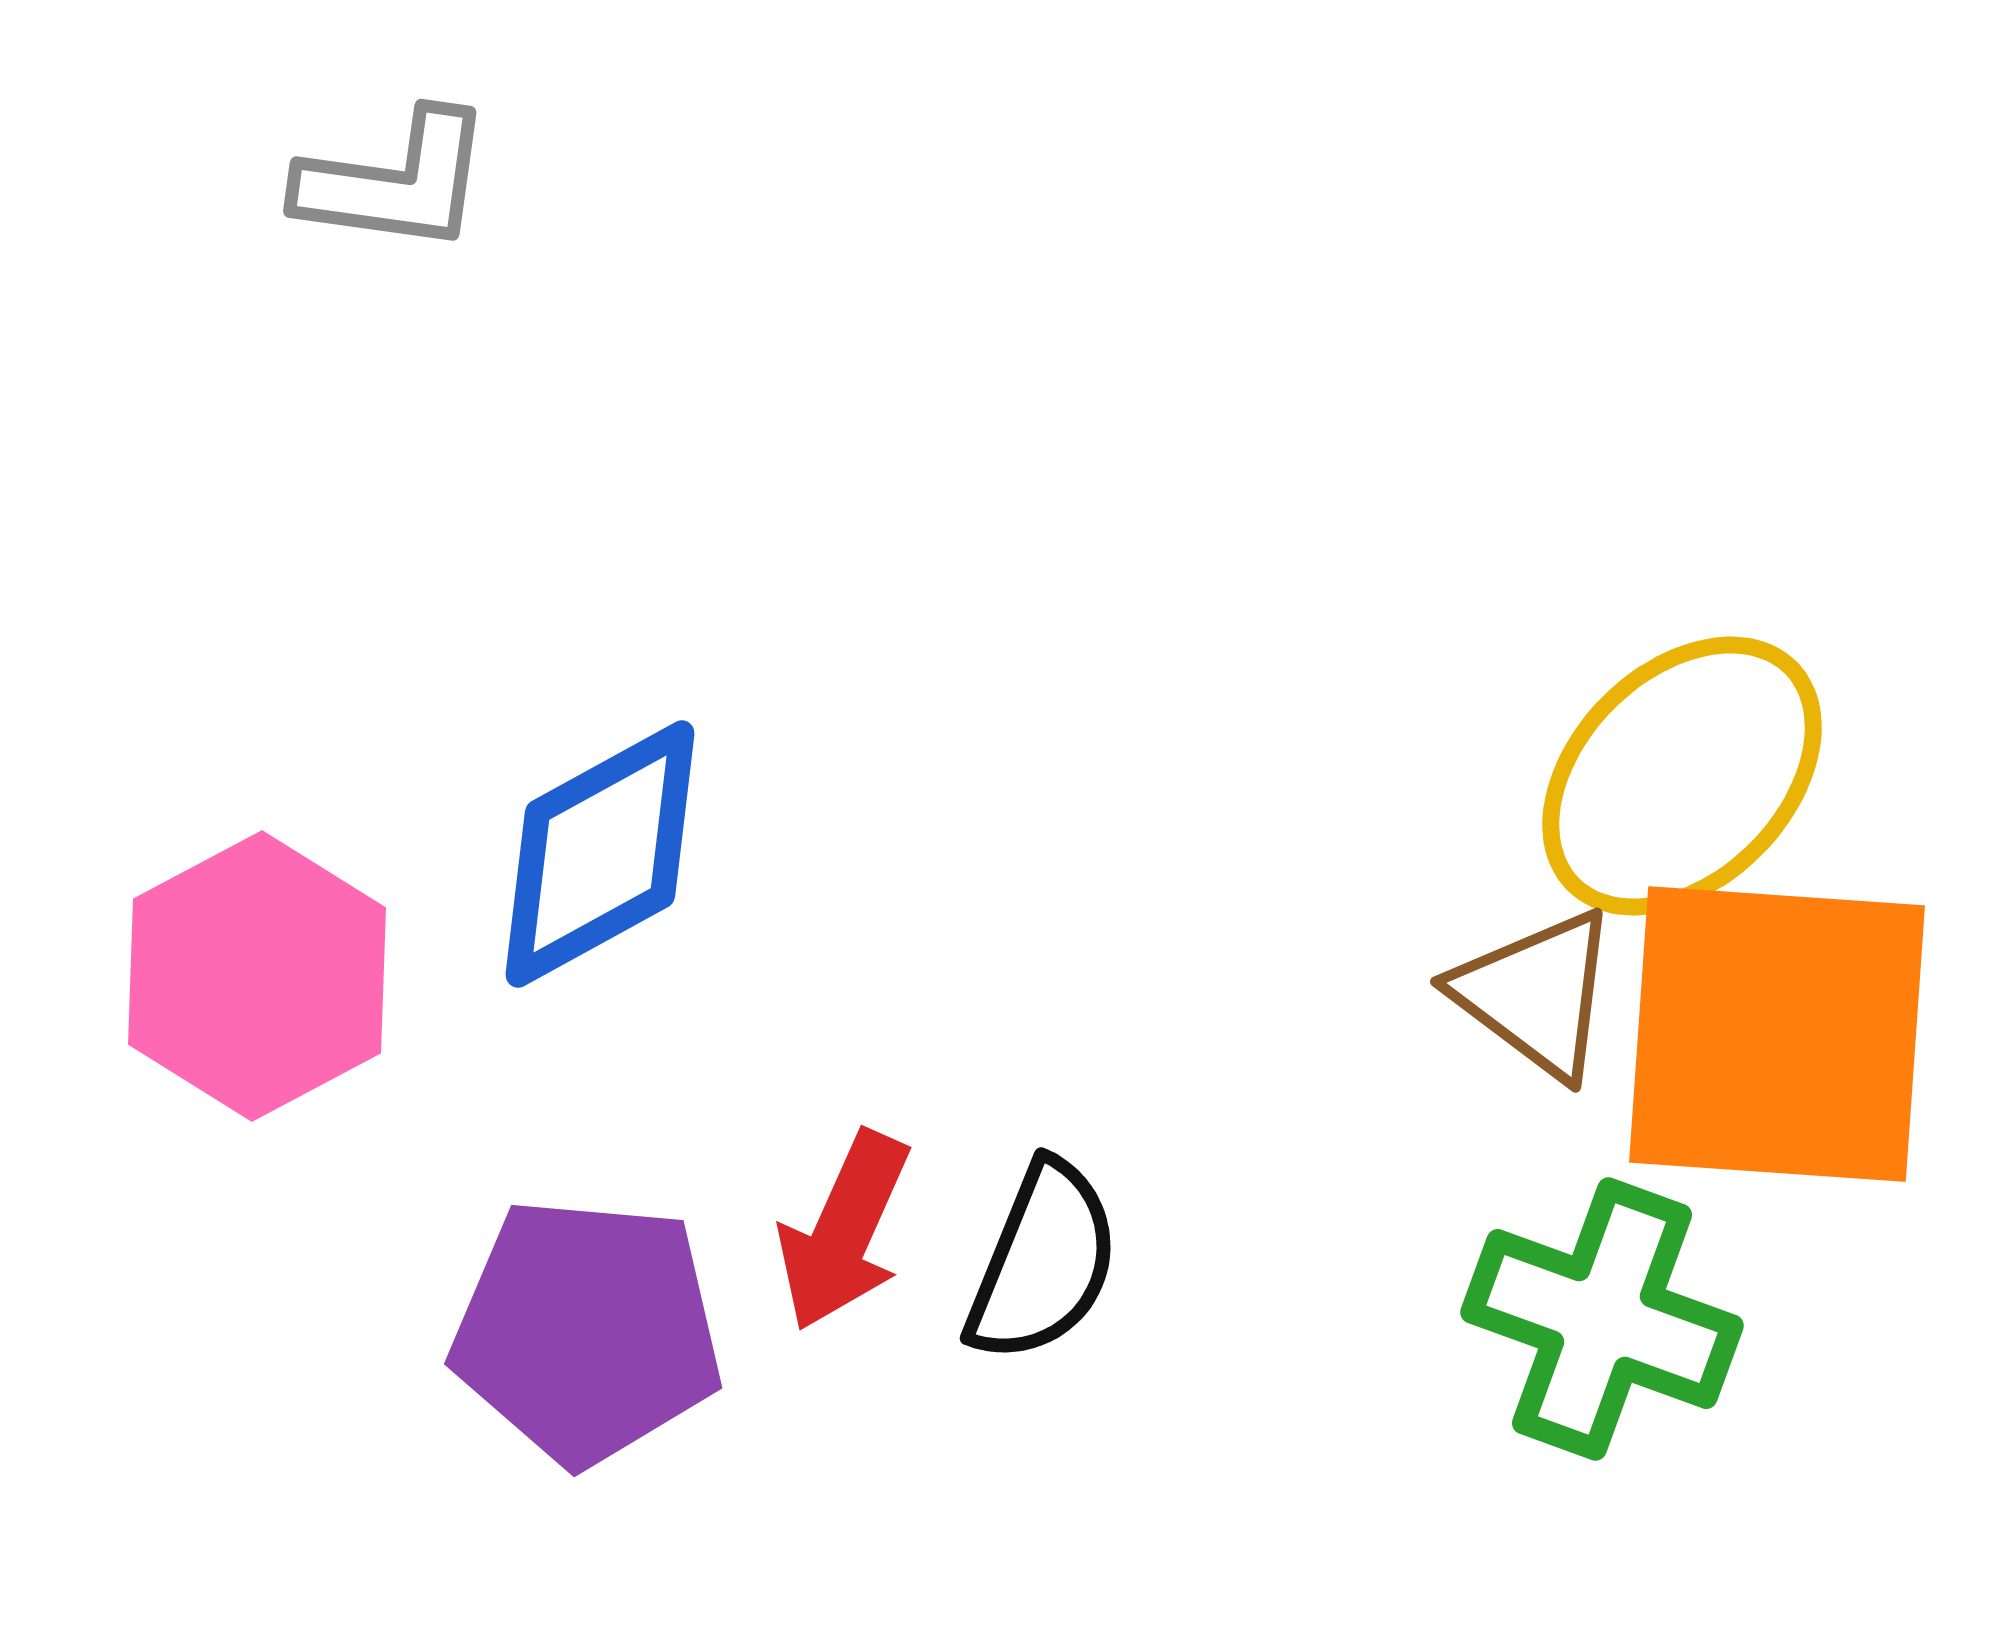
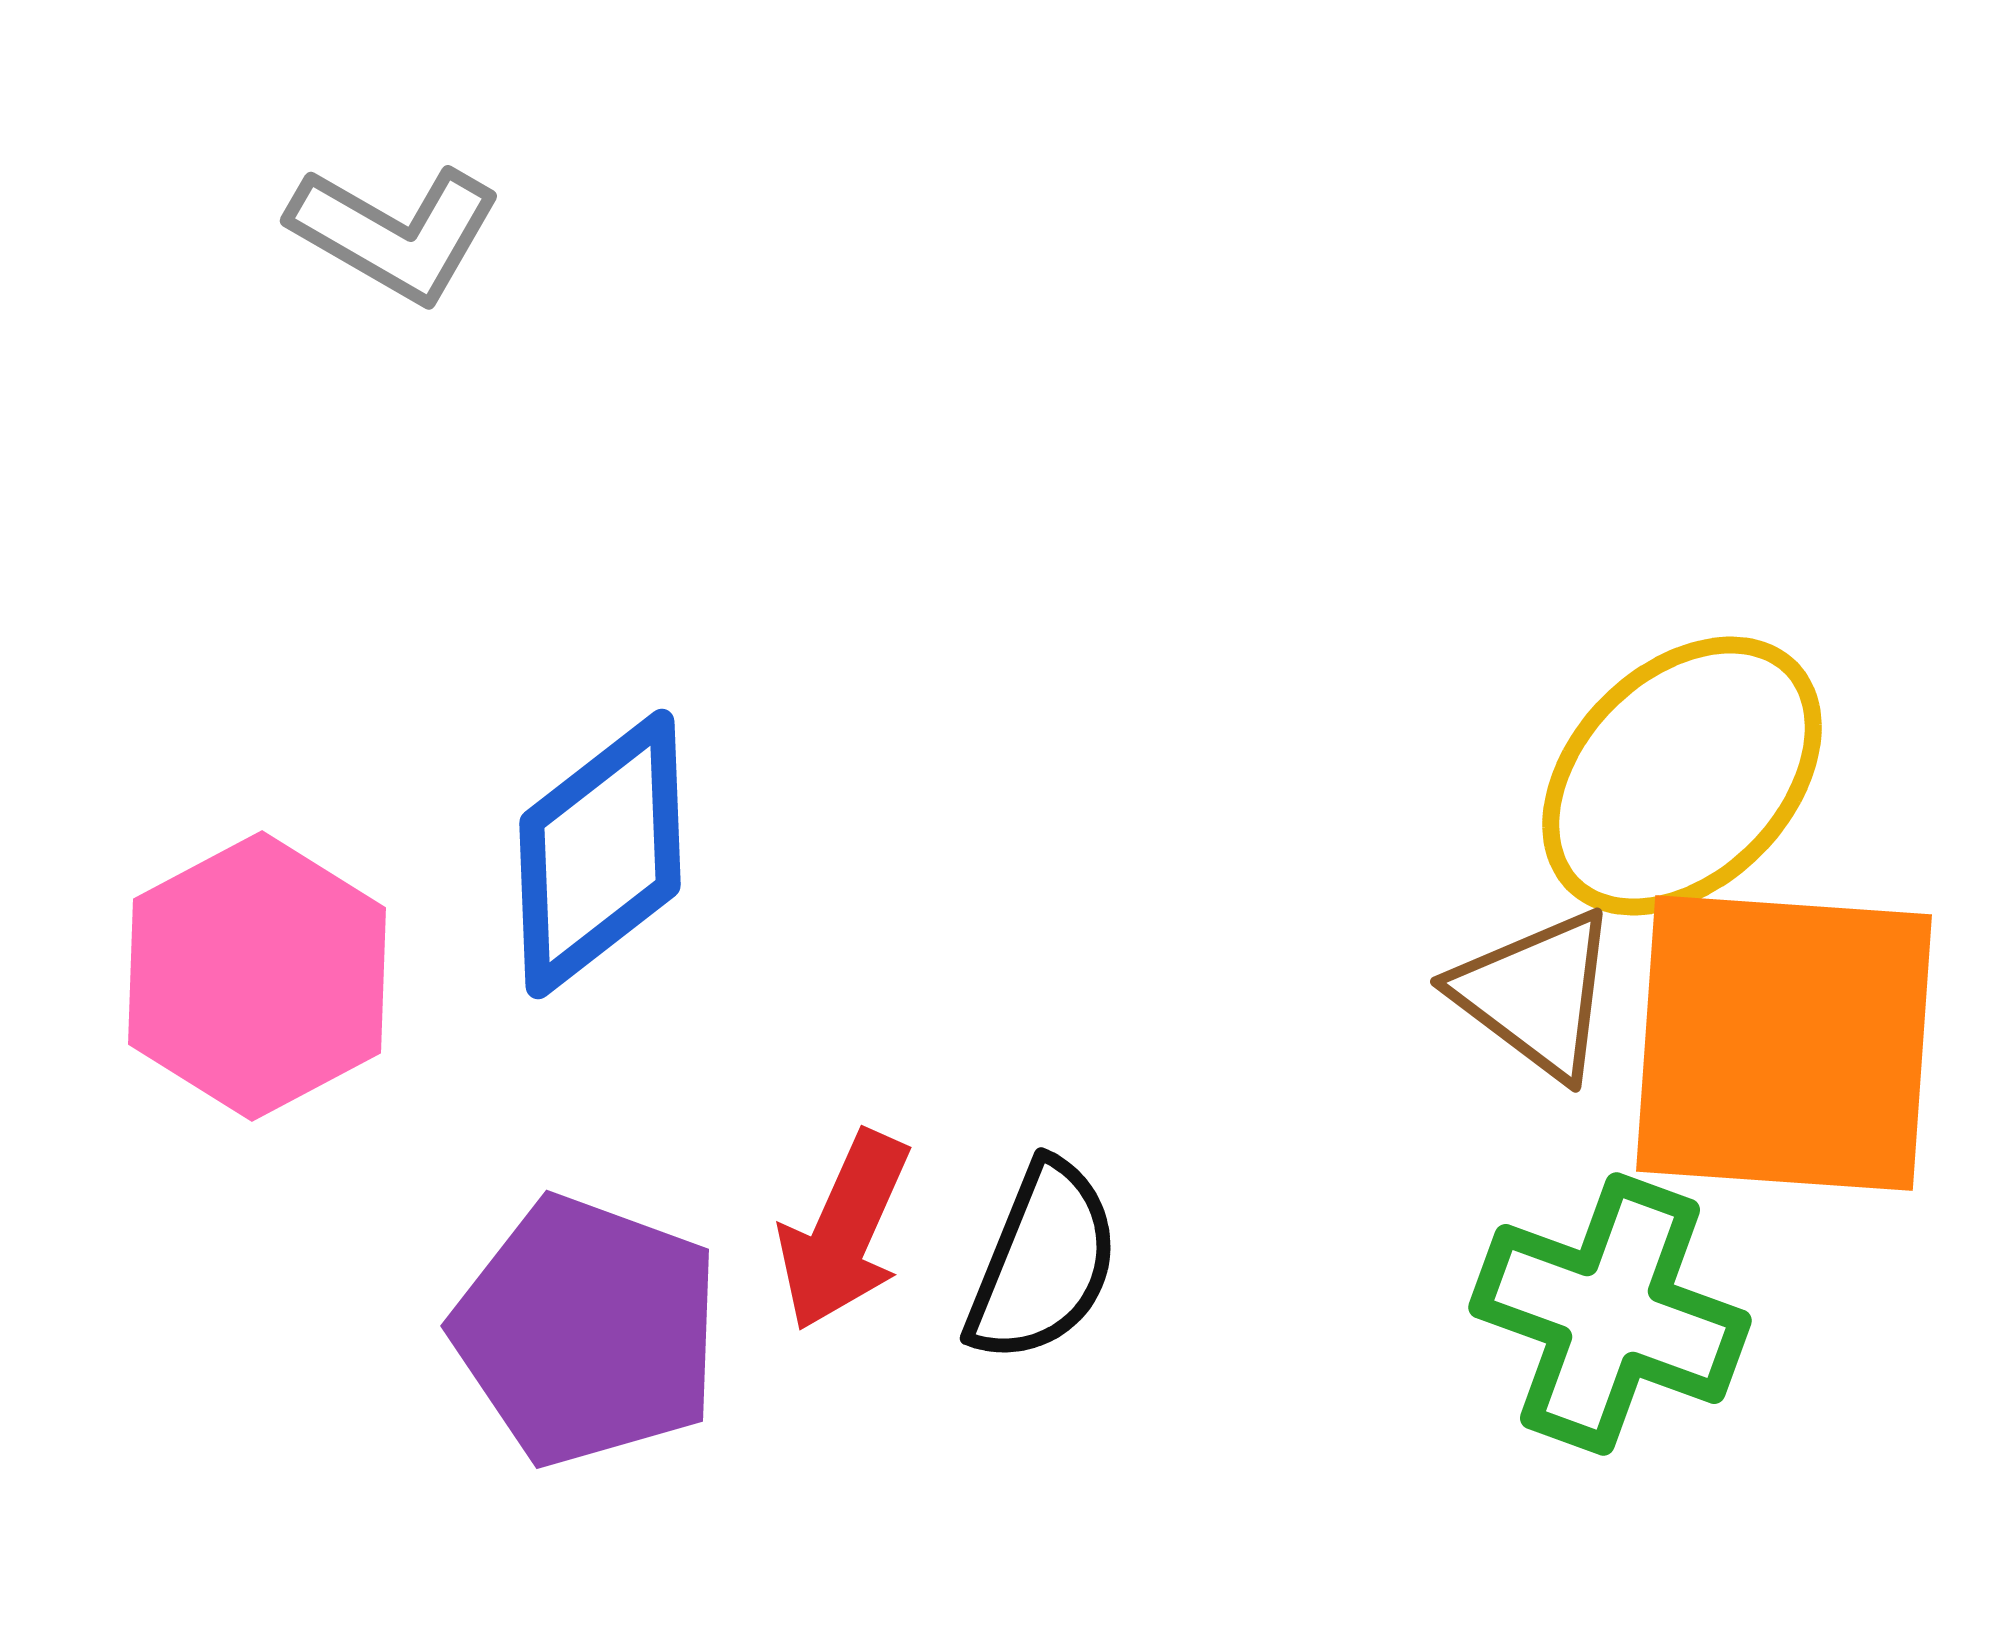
gray L-shape: moved 51 px down; rotated 22 degrees clockwise
blue diamond: rotated 9 degrees counterclockwise
orange square: moved 7 px right, 9 px down
green cross: moved 8 px right, 5 px up
purple pentagon: rotated 15 degrees clockwise
